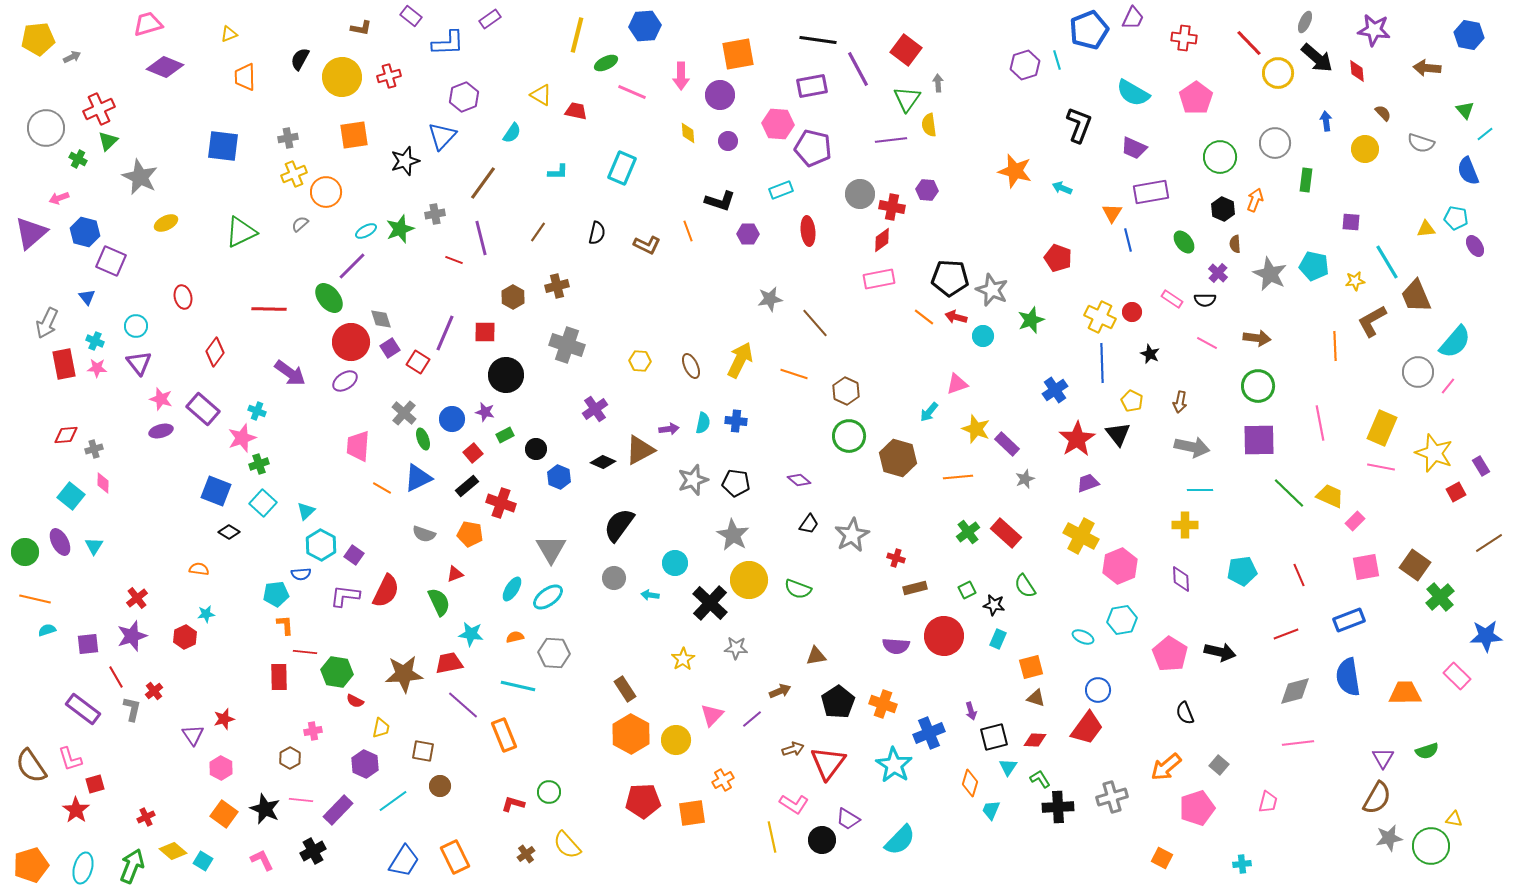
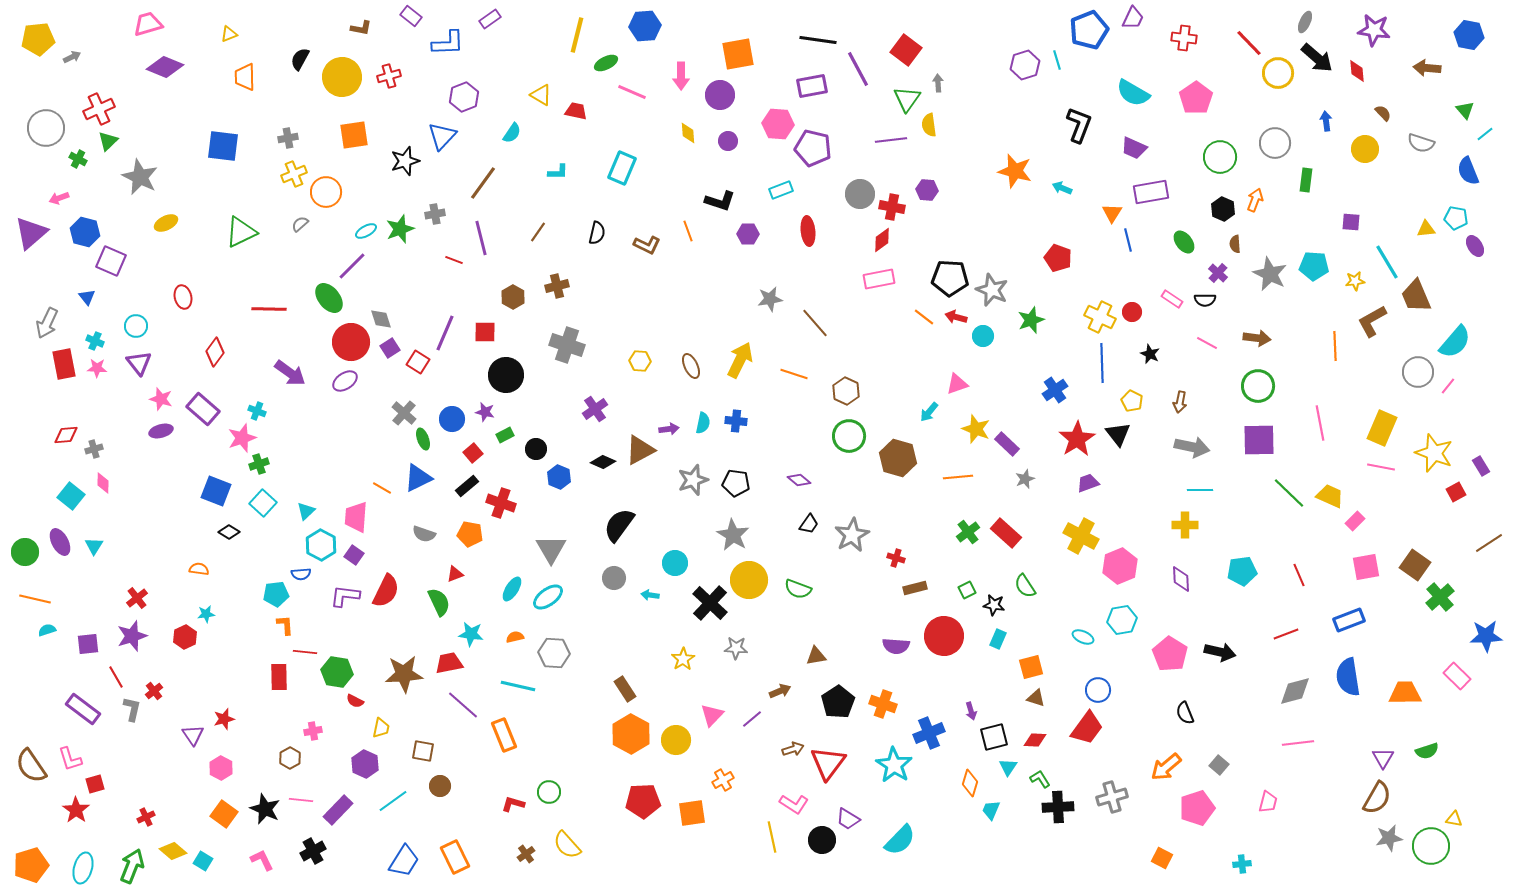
cyan pentagon at (1314, 266): rotated 8 degrees counterclockwise
pink trapezoid at (358, 446): moved 2 px left, 71 px down
